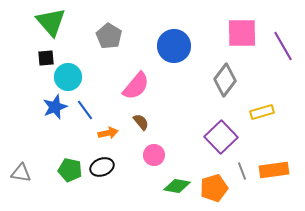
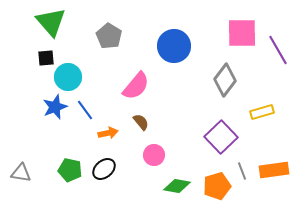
purple line: moved 5 px left, 4 px down
black ellipse: moved 2 px right, 2 px down; rotated 20 degrees counterclockwise
orange pentagon: moved 3 px right, 2 px up
